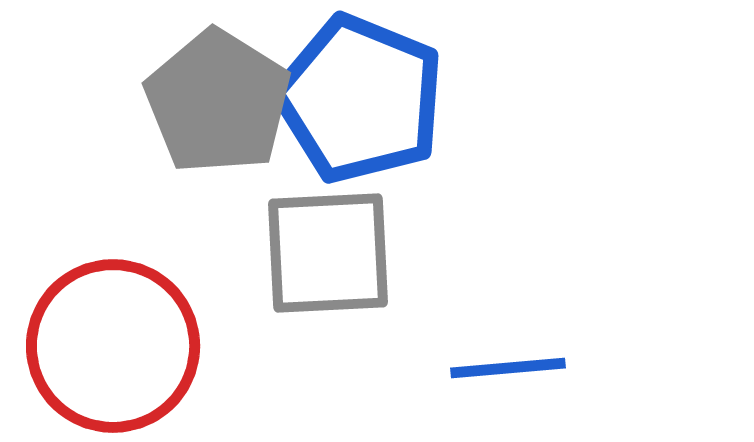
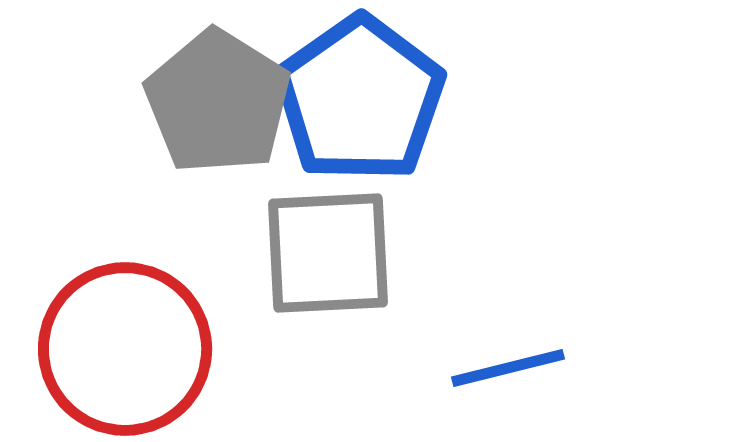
blue pentagon: rotated 15 degrees clockwise
red circle: moved 12 px right, 3 px down
blue line: rotated 9 degrees counterclockwise
